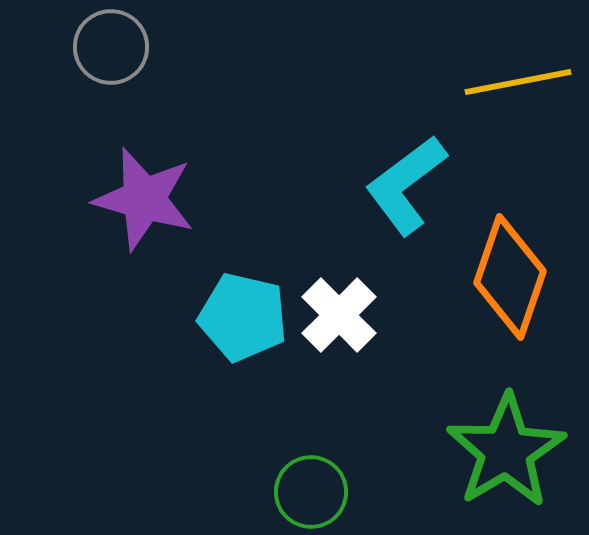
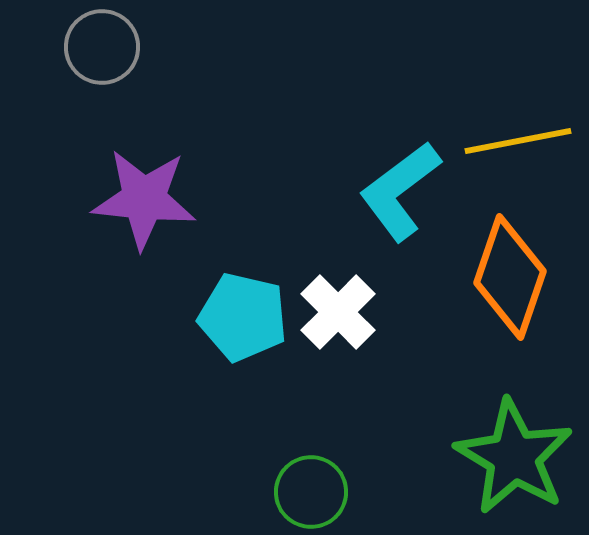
gray circle: moved 9 px left
yellow line: moved 59 px down
cyan L-shape: moved 6 px left, 6 px down
purple star: rotated 10 degrees counterclockwise
white cross: moved 1 px left, 3 px up
green star: moved 8 px right, 6 px down; rotated 10 degrees counterclockwise
